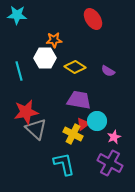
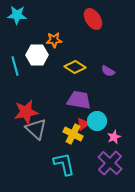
white hexagon: moved 8 px left, 3 px up
cyan line: moved 4 px left, 5 px up
purple cross: rotated 15 degrees clockwise
